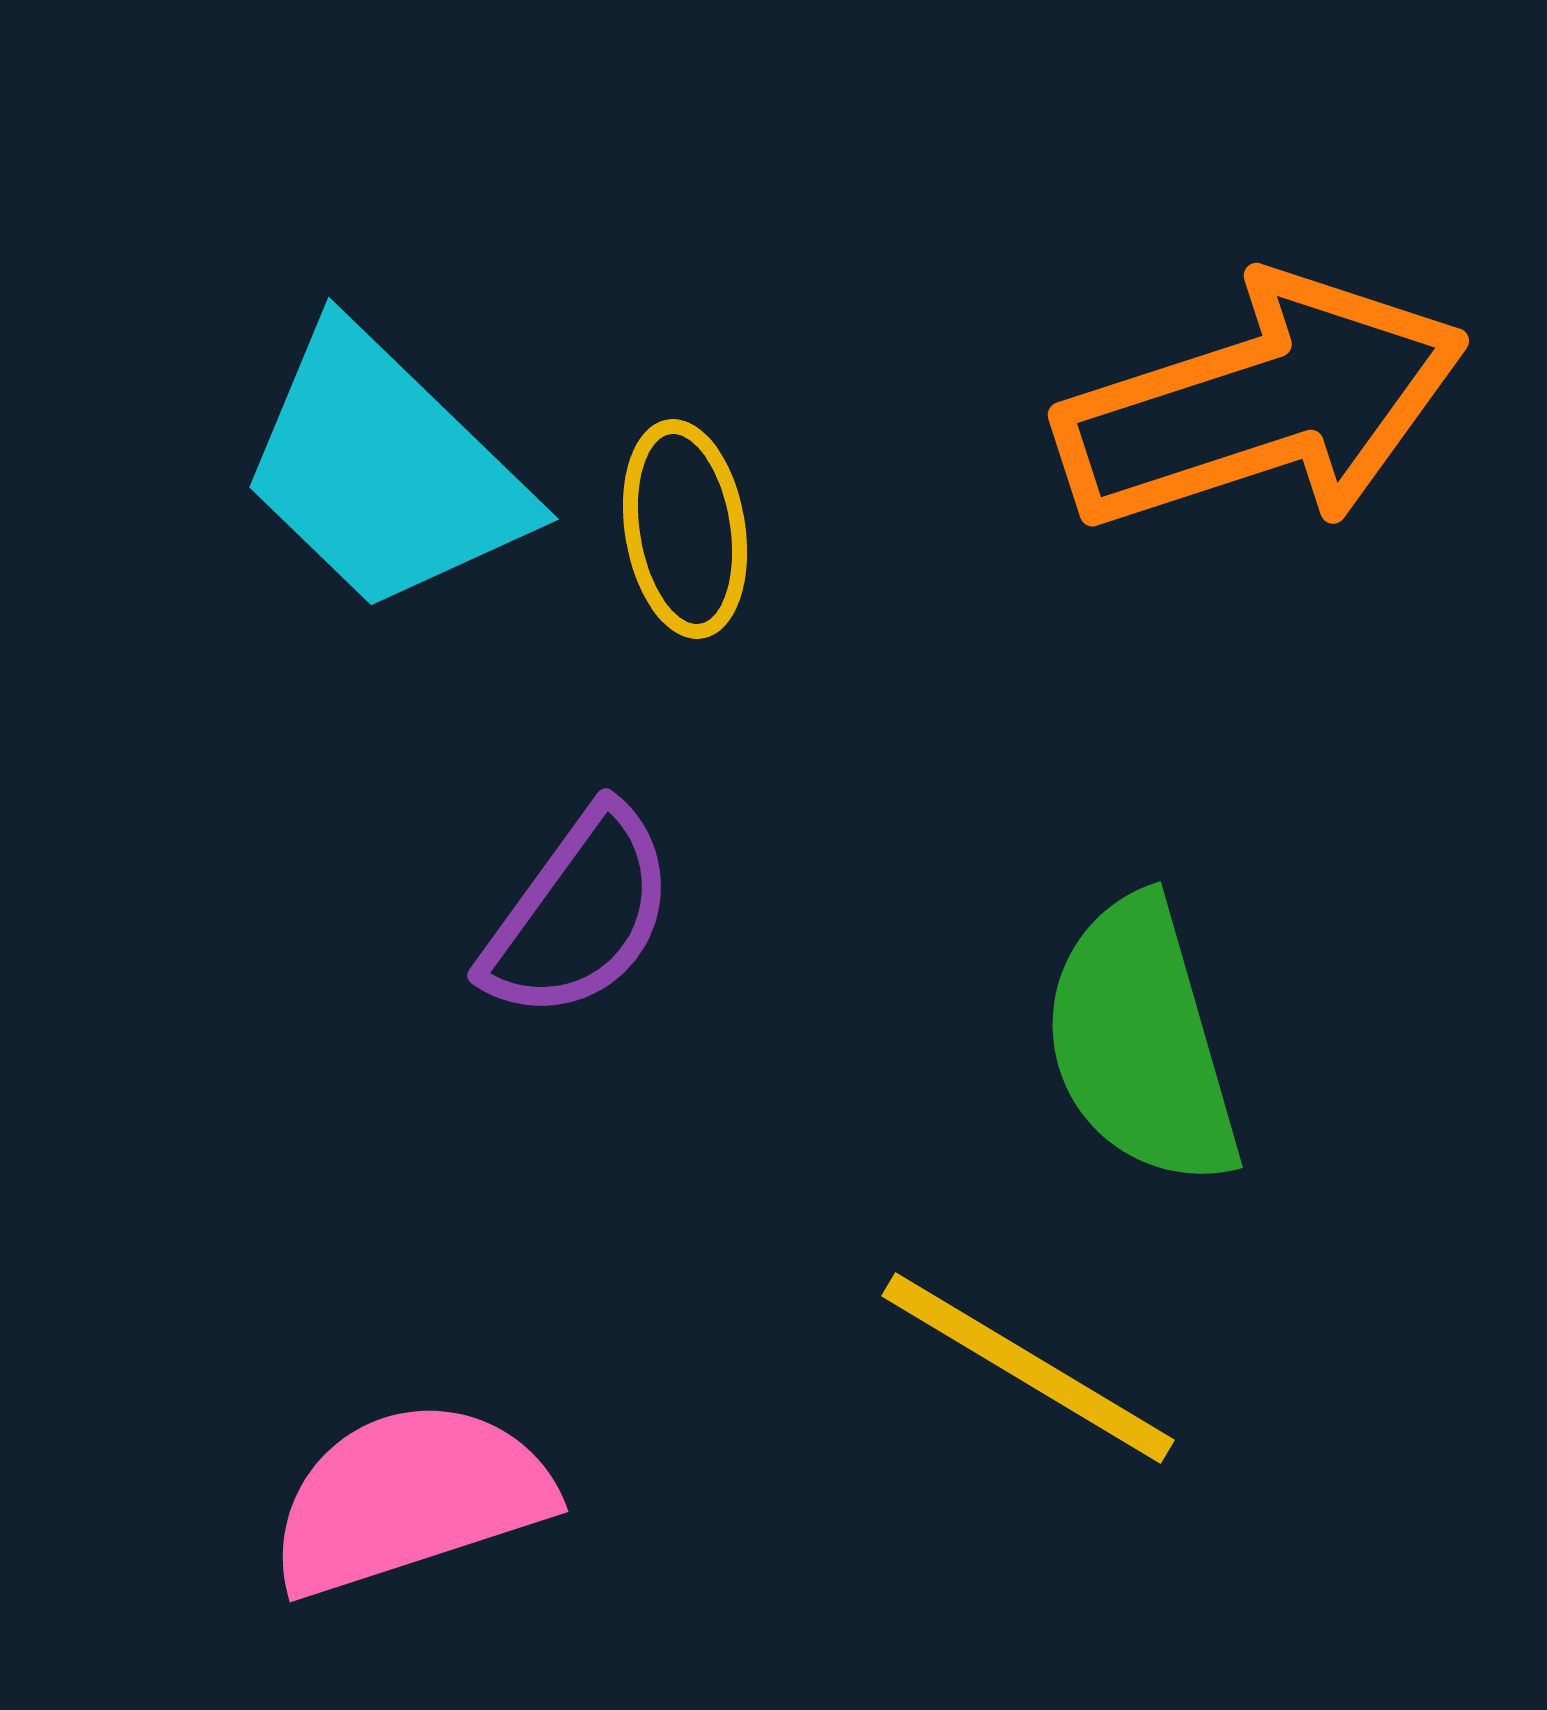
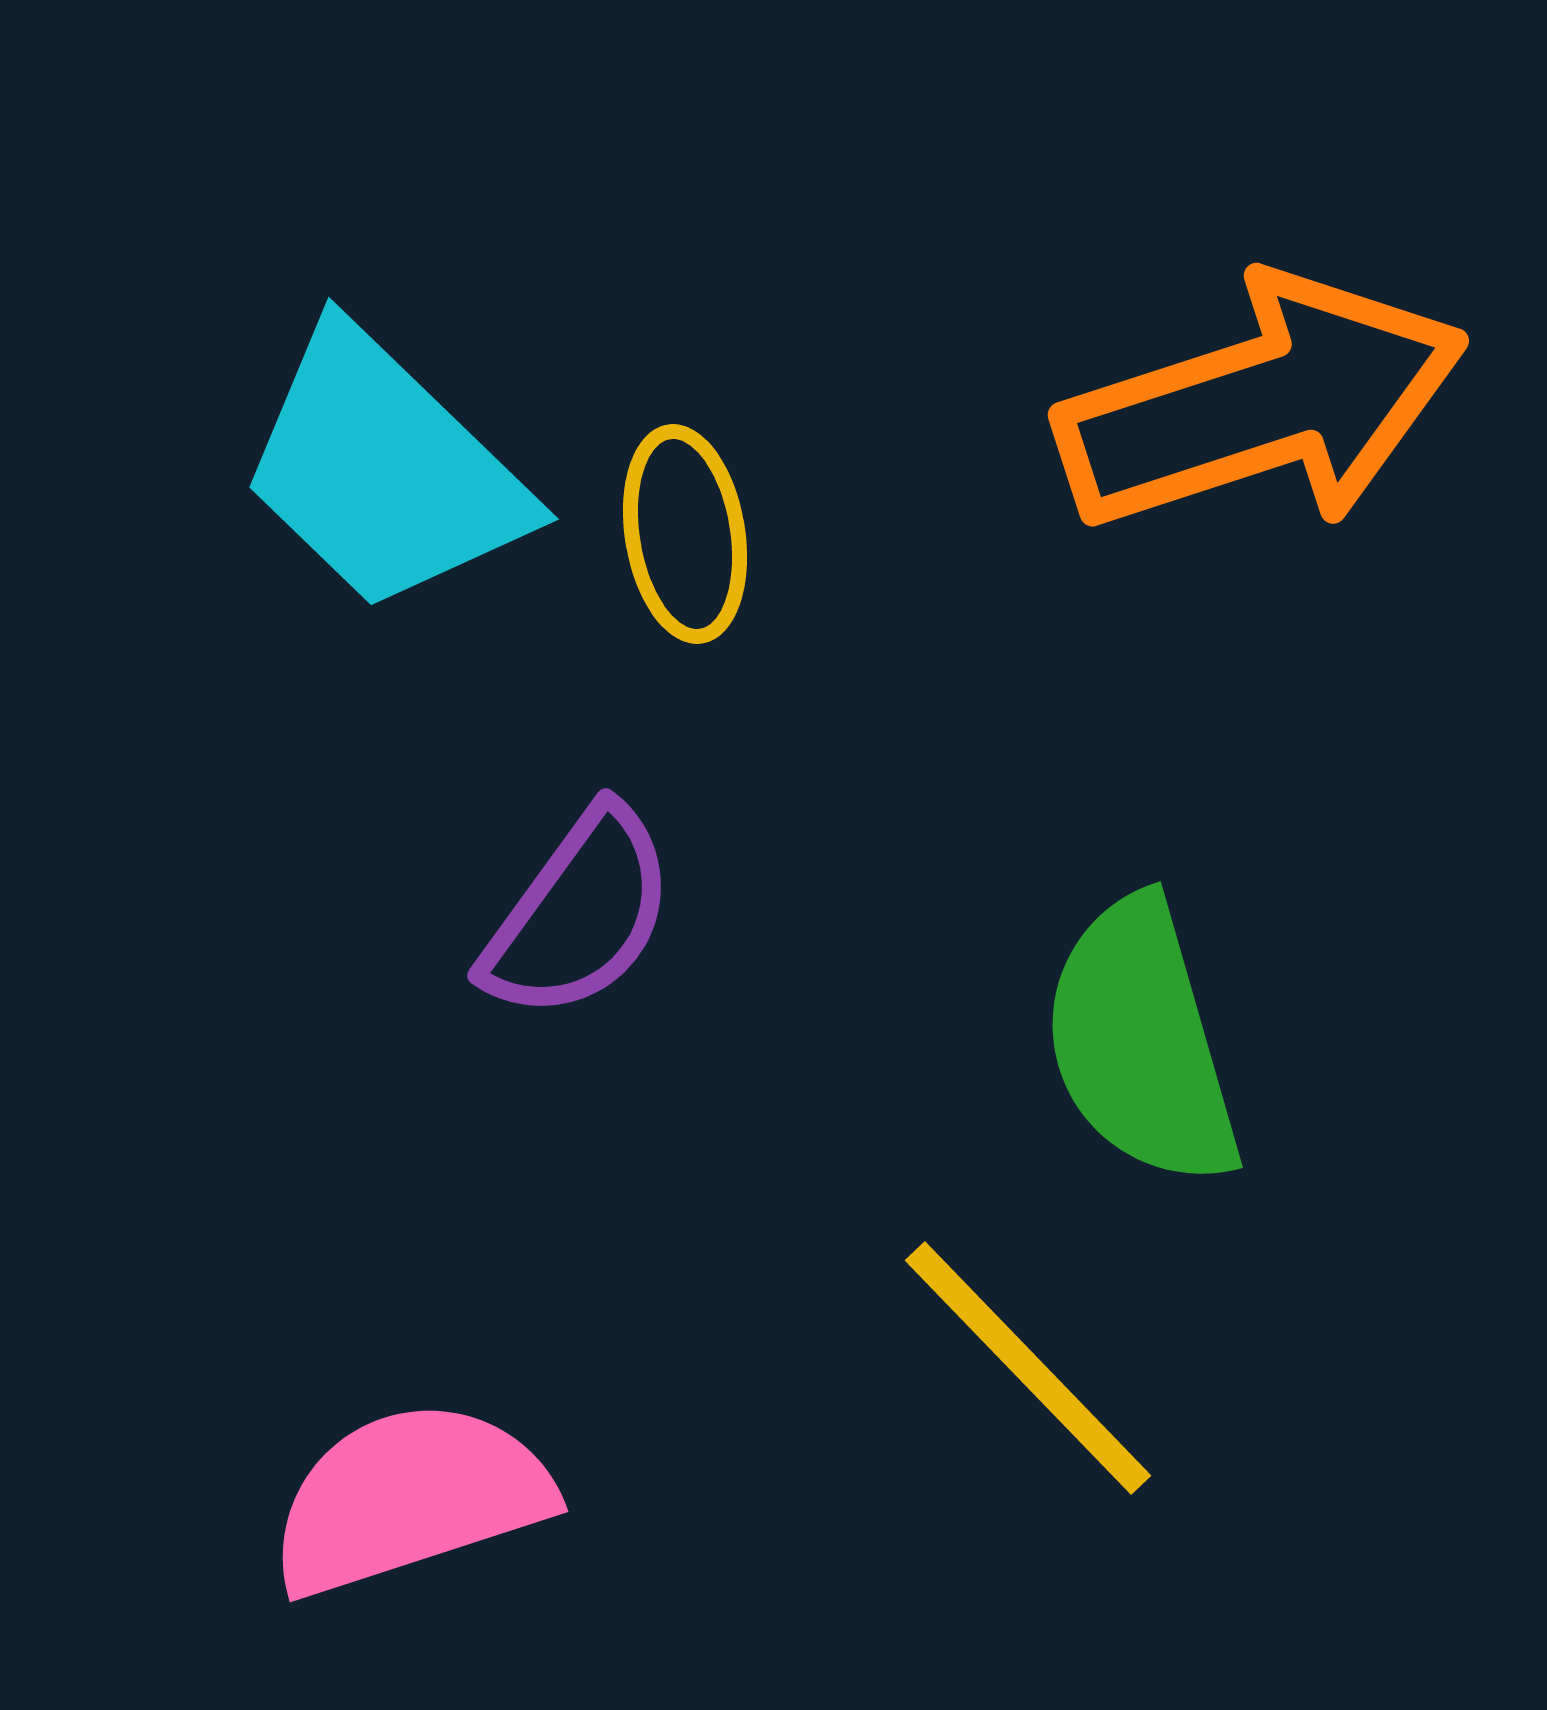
yellow ellipse: moved 5 px down
yellow line: rotated 15 degrees clockwise
